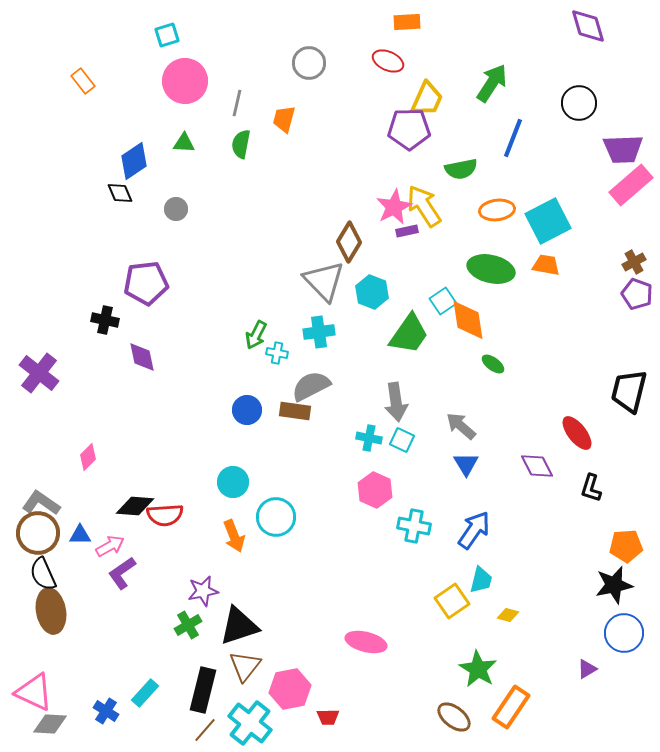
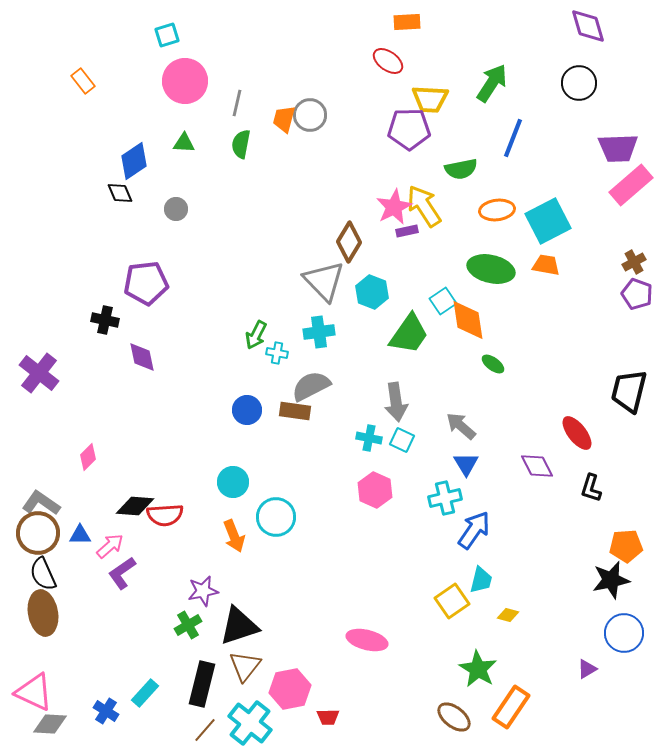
red ellipse at (388, 61): rotated 12 degrees clockwise
gray circle at (309, 63): moved 1 px right, 52 px down
yellow trapezoid at (427, 99): moved 3 px right; rotated 69 degrees clockwise
black circle at (579, 103): moved 20 px up
purple trapezoid at (623, 149): moved 5 px left, 1 px up
cyan cross at (414, 526): moved 31 px right, 28 px up; rotated 24 degrees counterclockwise
pink arrow at (110, 546): rotated 12 degrees counterclockwise
black star at (614, 585): moved 3 px left, 5 px up
brown ellipse at (51, 611): moved 8 px left, 2 px down
pink ellipse at (366, 642): moved 1 px right, 2 px up
black rectangle at (203, 690): moved 1 px left, 6 px up
